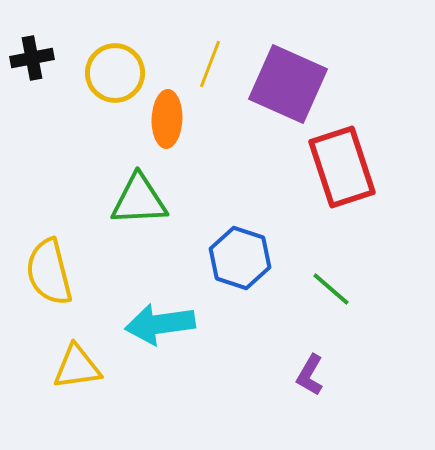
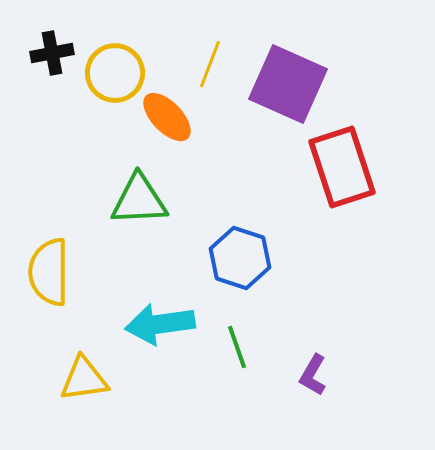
black cross: moved 20 px right, 5 px up
orange ellipse: moved 2 px up; rotated 46 degrees counterclockwise
yellow semicircle: rotated 14 degrees clockwise
green line: moved 94 px left, 58 px down; rotated 30 degrees clockwise
yellow triangle: moved 7 px right, 12 px down
purple L-shape: moved 3 px right
